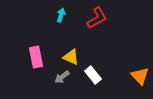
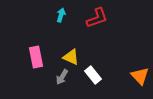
red L-shape: rotated 10 degrees clockwise
gray arrow: rotated 21 degrees counterclockwise
